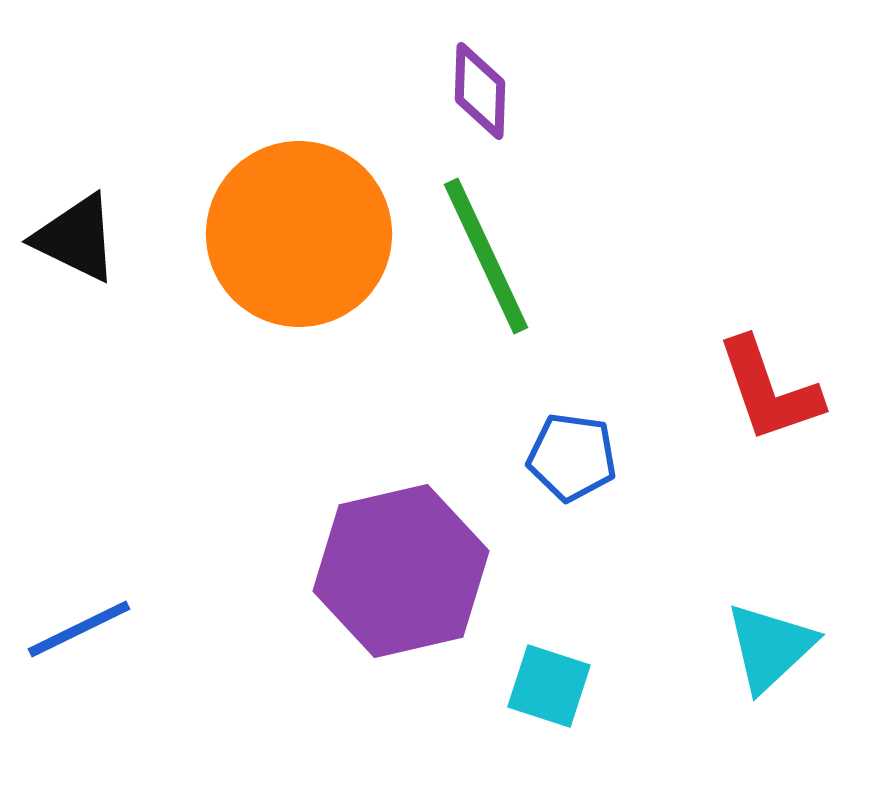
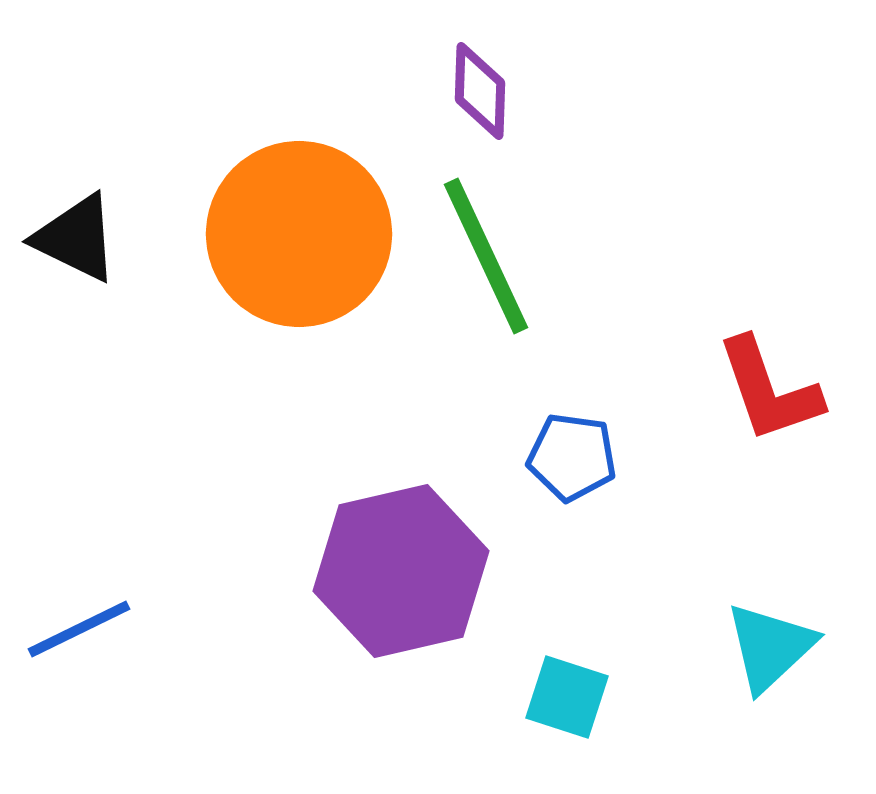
cyan square: moved 18 px right, 11 px down
